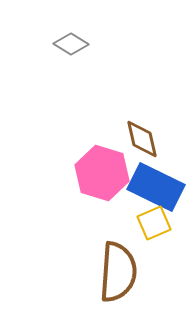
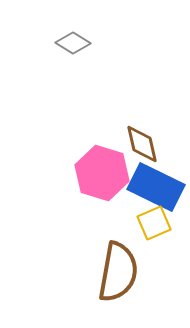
gray diamond: moved 2 px right, 1 px up
brown diamond: moved 5 px down
brown semicircle: rotated 6 degrees clockwise
